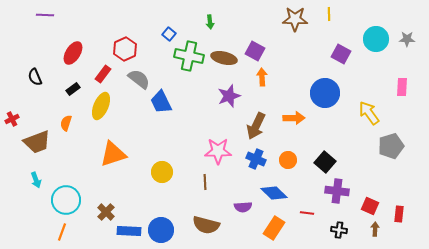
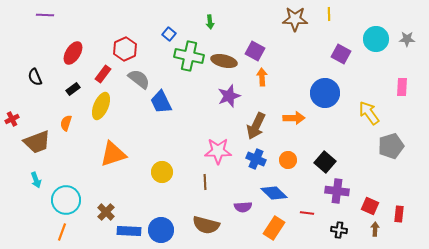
brown ellipse at (224, 58): moved 3 px down
